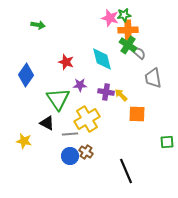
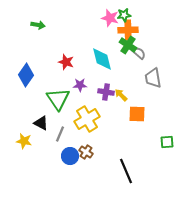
black triangle: moved 6 px left
gray line: moved 10 px left; rotated 63 degrees counterclockwise
